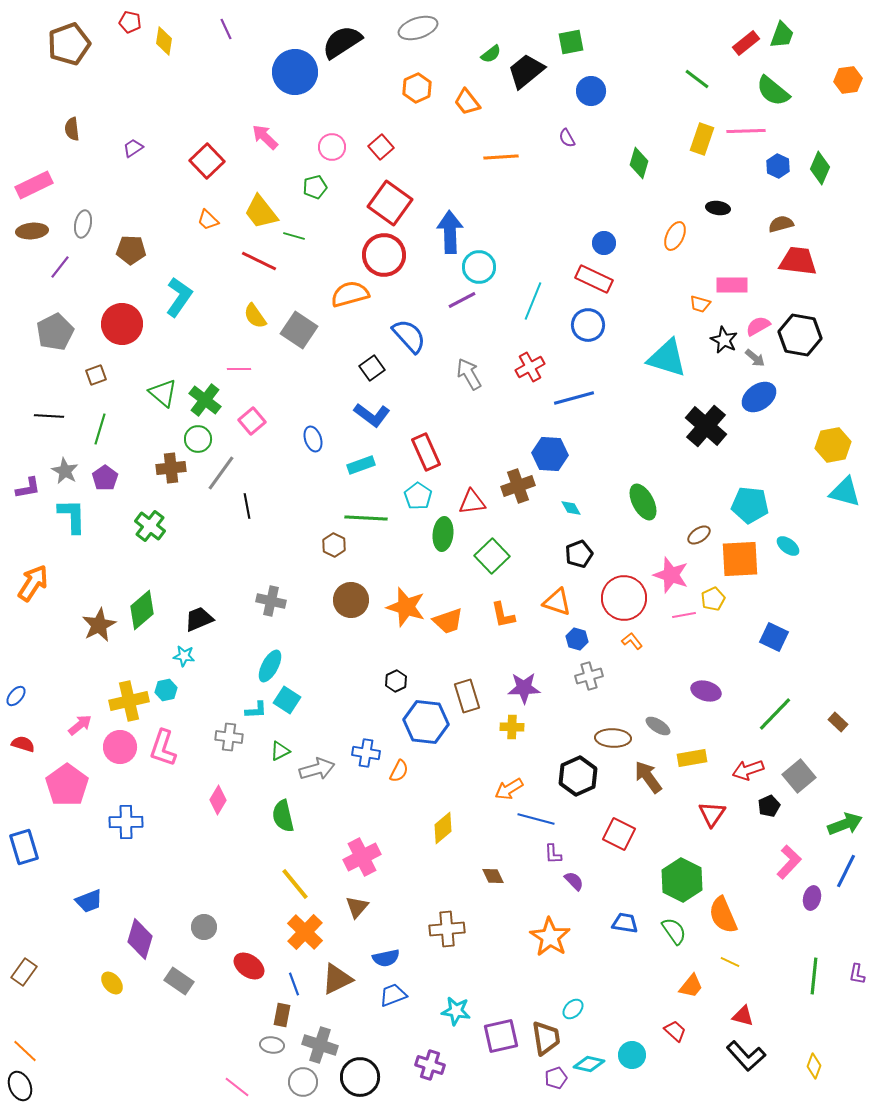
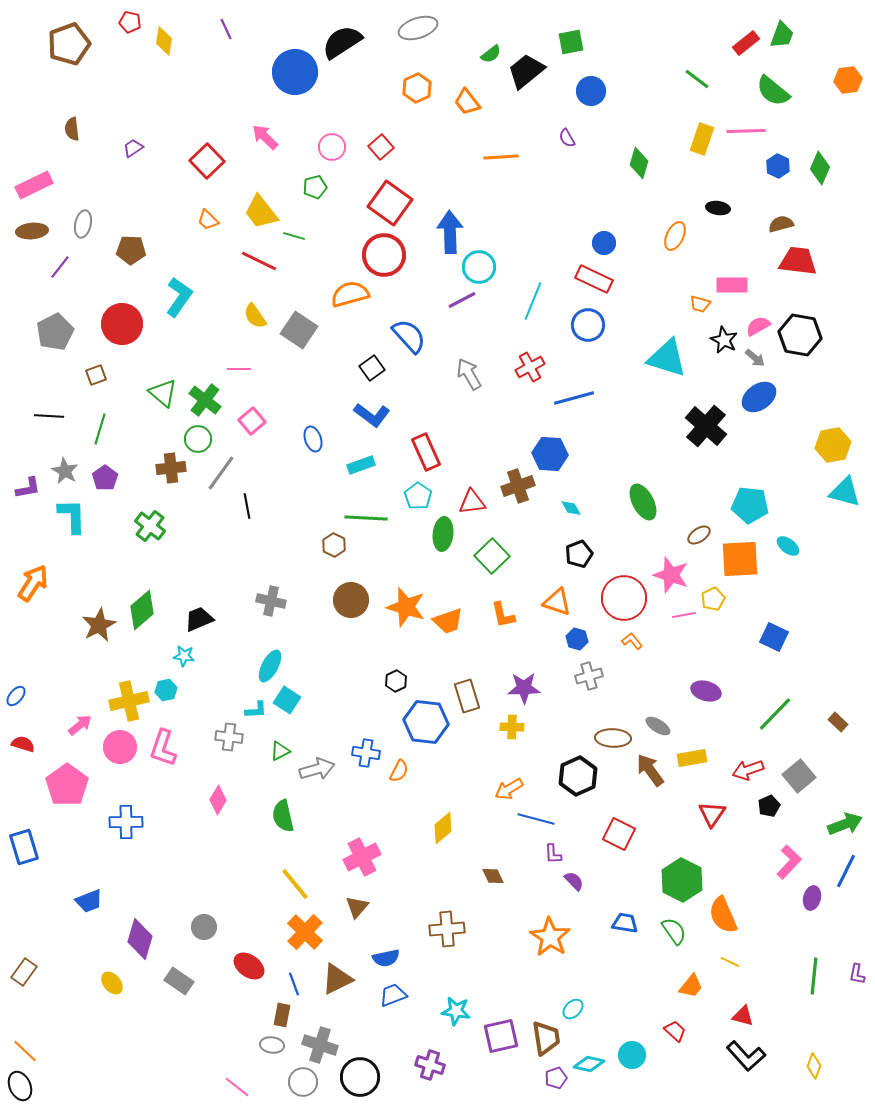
brown arrow at (648, 777): moved 2 px right, 7 px up
